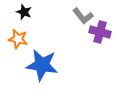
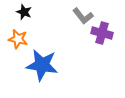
purple cross: moved 2 px right, 1 px down
